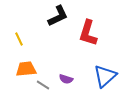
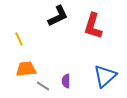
red L-shape: moved 5 px right, 7 px up
purple semicircle: moved 2 px down; rotated 72 degrees clockwise
gray line: moved 1 px down
